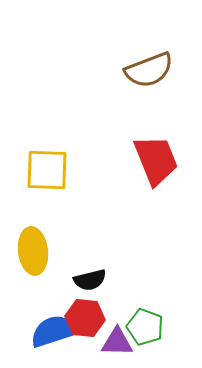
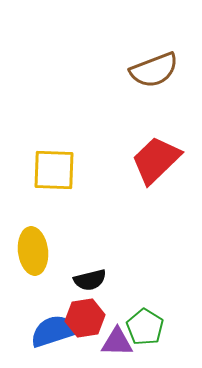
brown semicircle: moved 5 px right
red trapezoid: rotated 112 degrees counterclockwise
yellow square: moved 7 px right
red hexagon: rotated 15 degrees counterclockwise
green pentagon: rotated 12 degrees clockwise
